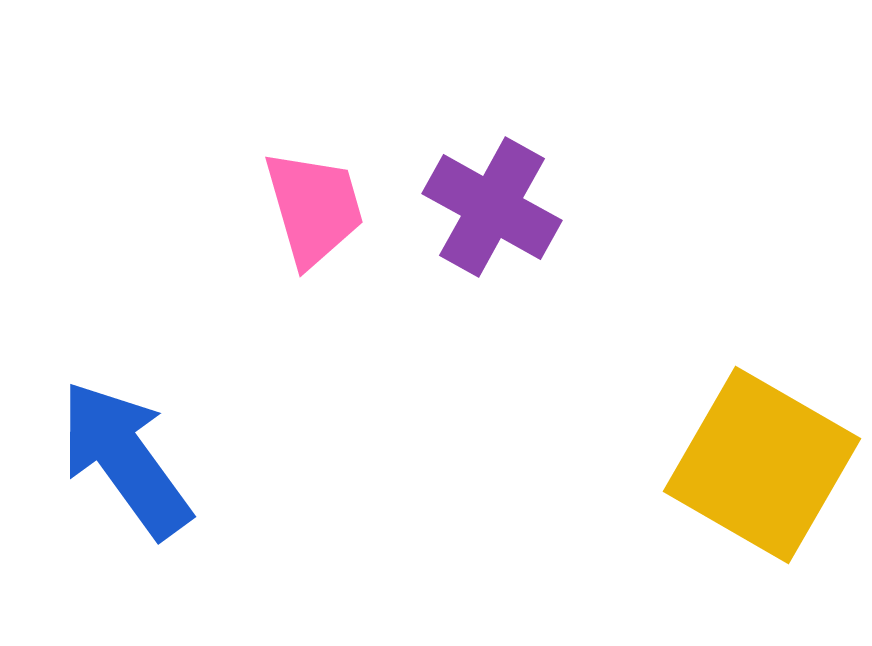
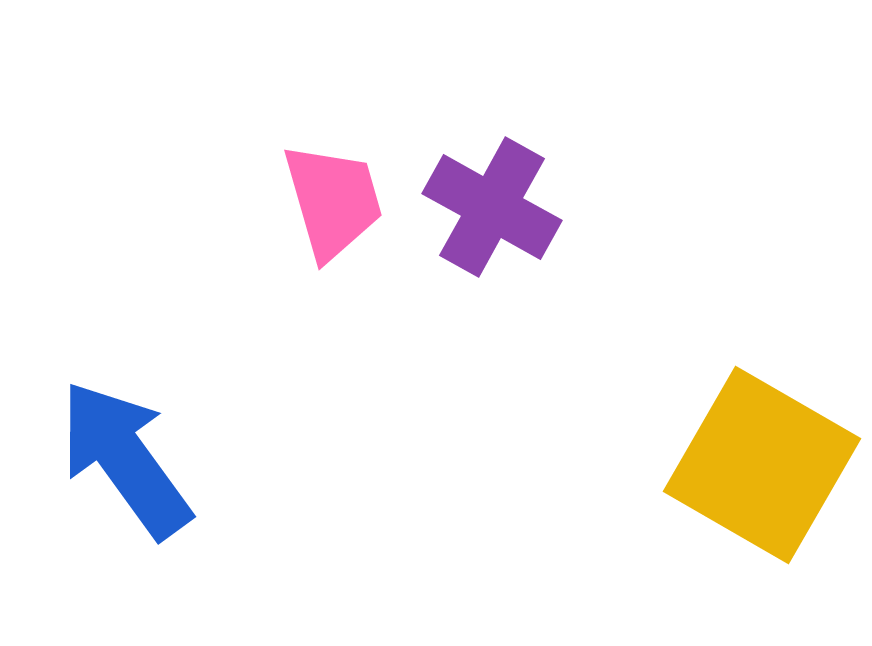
pink trapezoid: moved 19 px right, 7 px up
